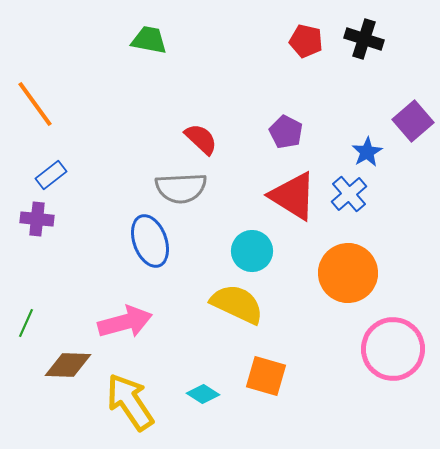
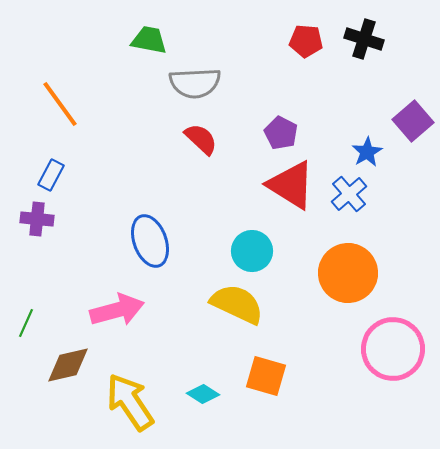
red pentagon: rotated 8 degrees counterclockwise
orange line: moved 25 px right
purple pentagon: moved 5 px left, 1 px down
blue rectangle: rotated 24 degrees counterclockwise
gray semicircle: moved 14 px right, 105 px up
red triangle: moved 2 px left, 11 px up
pink arrow: moved 8 px left, 12 px up
brown diamond: rotated 15 degrees counterclockwise
